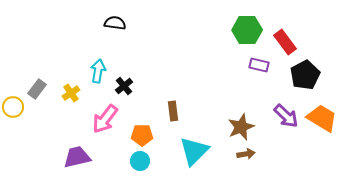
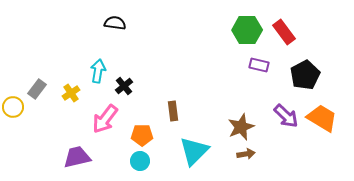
red rectangle: moved 1 px left, 10 px up
